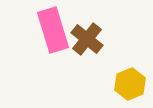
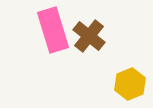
brown cross: moved 2 px right, 3 px up
